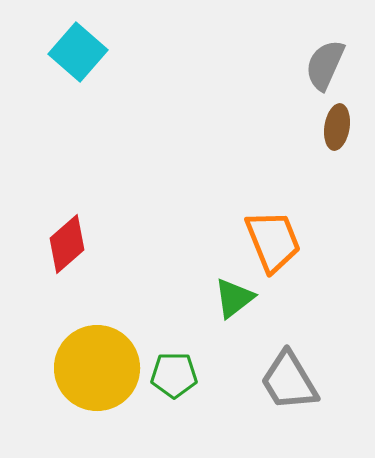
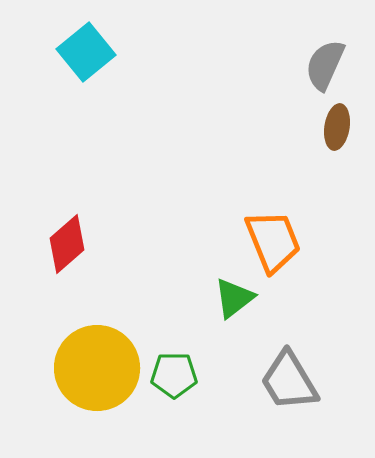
cyan square: moved 8 px right; rotated 10 degrees clockwise
